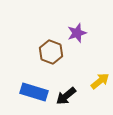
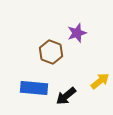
blue rectangle: moved 4 px up; rotated 12 degrees counterclockwise
